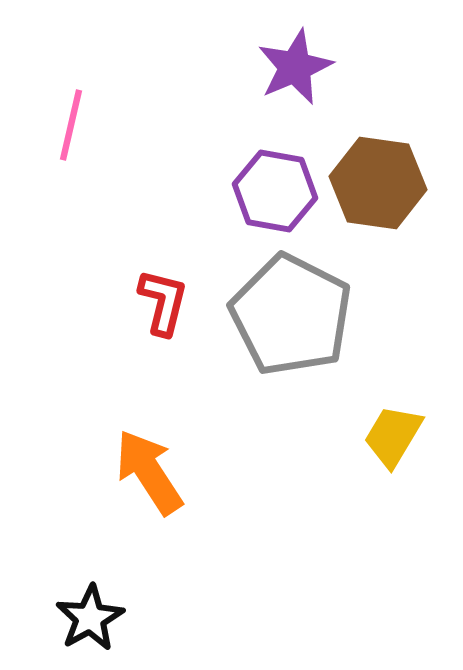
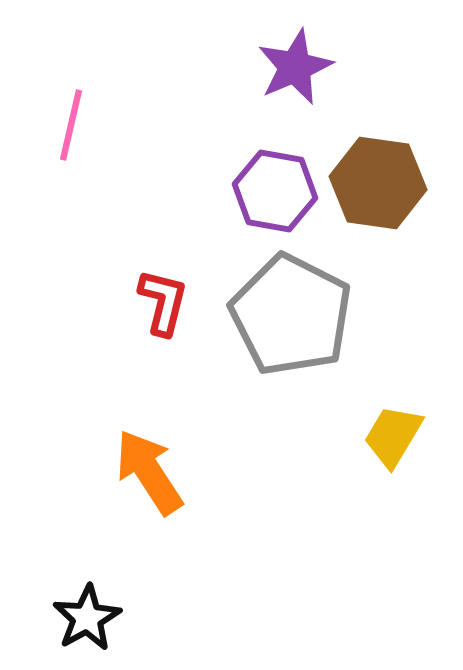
black star: moved 3 px left
